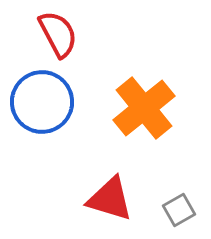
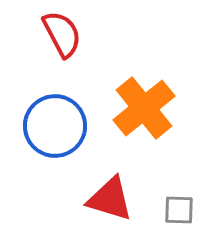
red semicircle: moved 4 px right
blue circle: moved 13 px right, 24 px down
gray square: rotated 32 degrees clockwise
